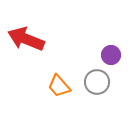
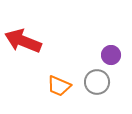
red arrow: moved 3 px left, 2 px down
orange trapezoid: rotated 25 degrees counterclockwise
